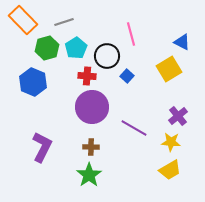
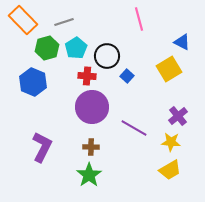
pink line: moved 8 px right, 15 px up
